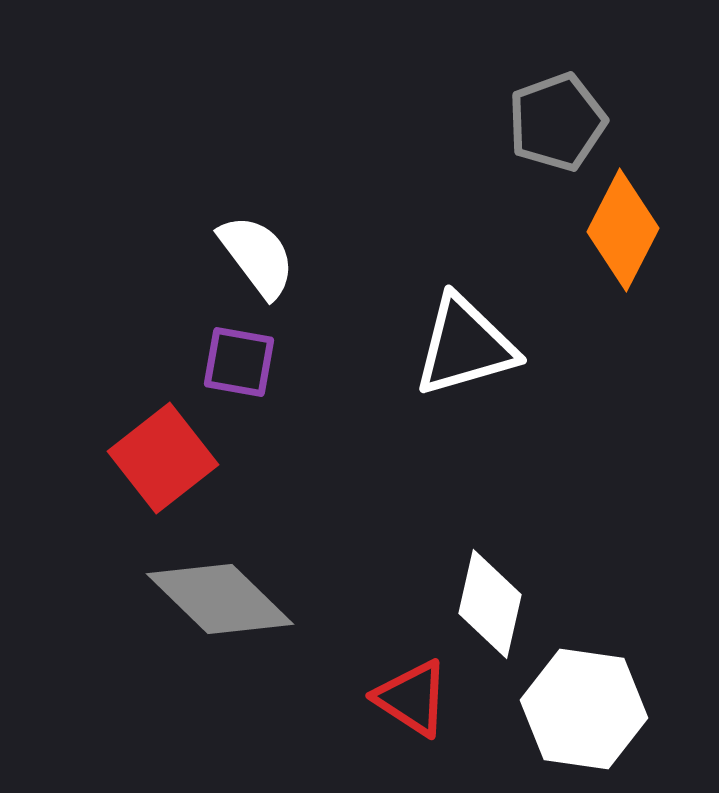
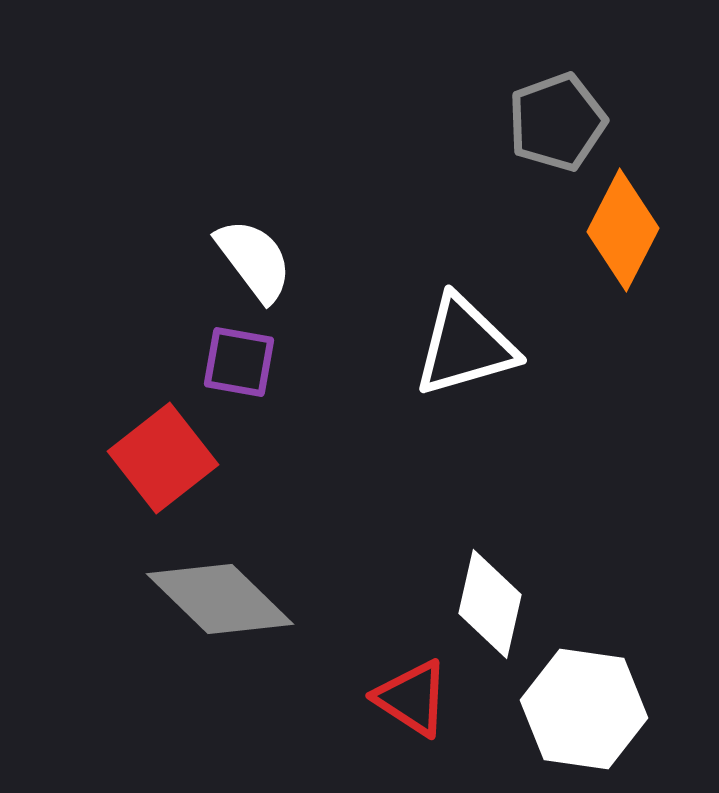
white semicircle: moved 3 px left, 4 px down
